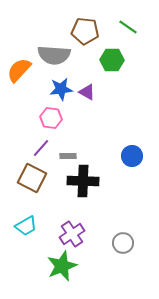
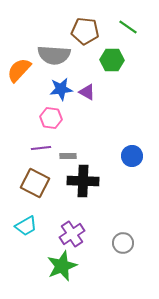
purple line: rotated 42 degrees clockwise
brown square: moved 3 px right, 5 px down
